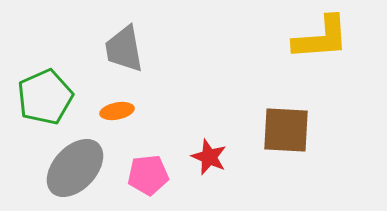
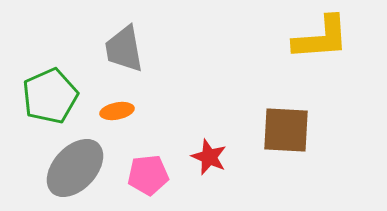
green pentagon: moved 5 px right, 1 px up
